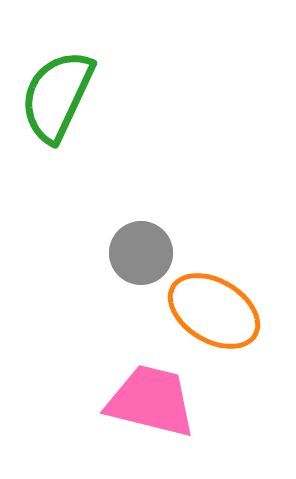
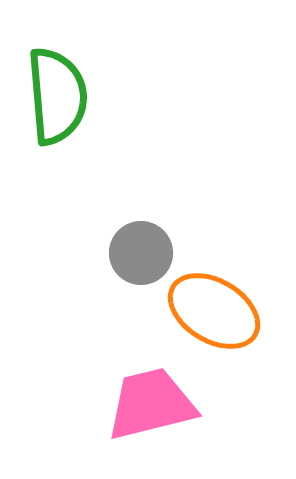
green semicircle: rotated 150 degrees clockwise
pink trapezoid: moved 3 px down; rotated 28 degrees counterclockwise
